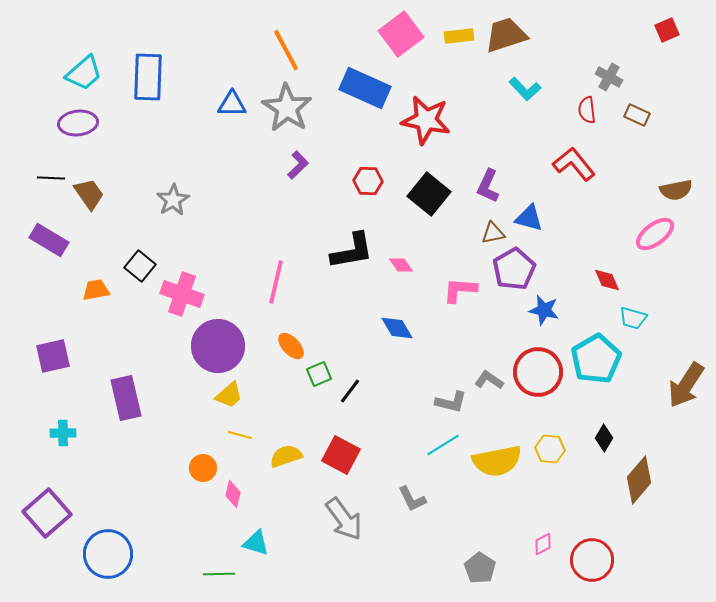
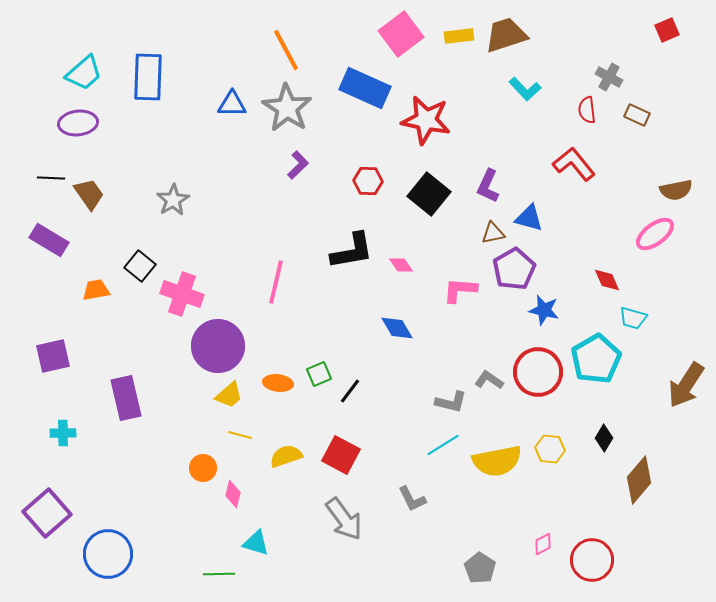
orange ellipse at (291, 346): moved 13 px left, 37 px down; rotated 40 degrees counterclockwise
